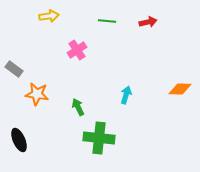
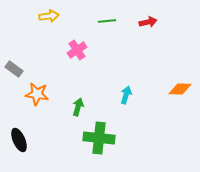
green line: rotated 12 degrees counterclockwise
green arrow: rotated 42 degrees clockwise
